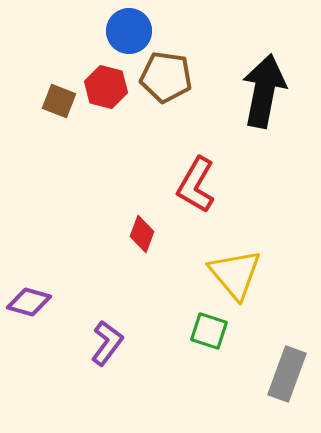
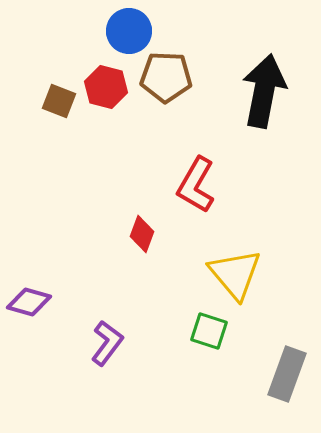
brown pentagon: rotated 6 degrees counterclockwise
